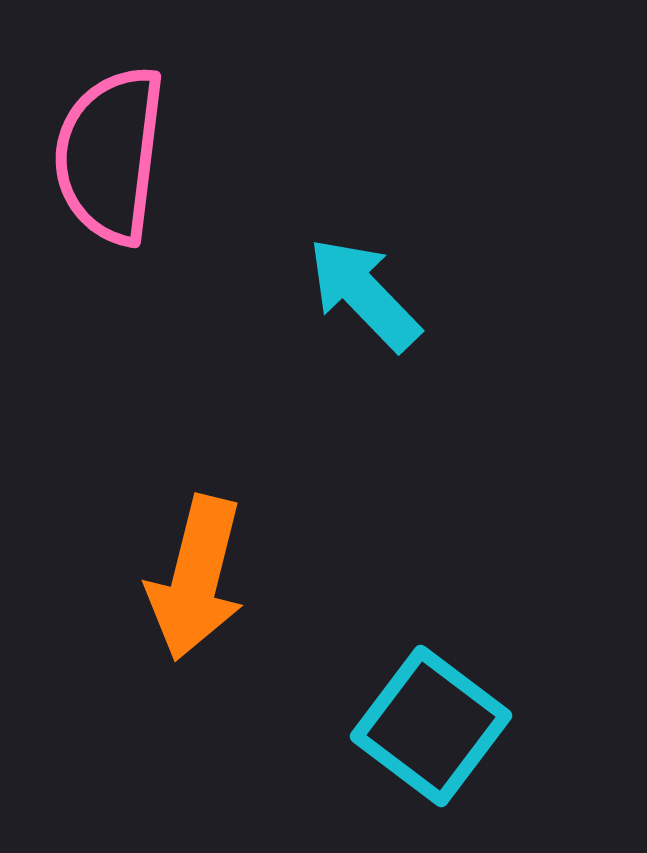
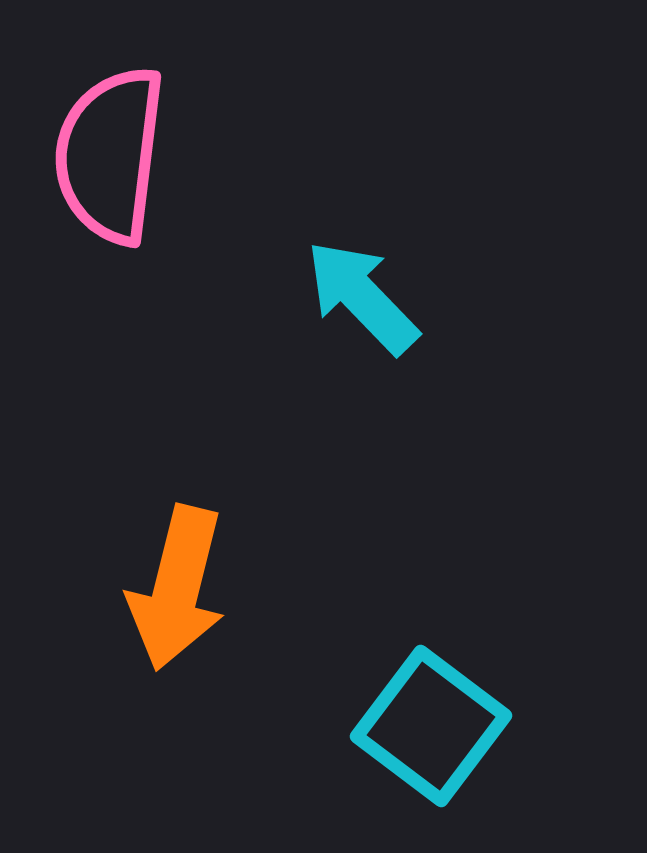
cyan arrow: moved 2 px left, 3 px down
orange arrow: moved 19 px left, 10 px down
